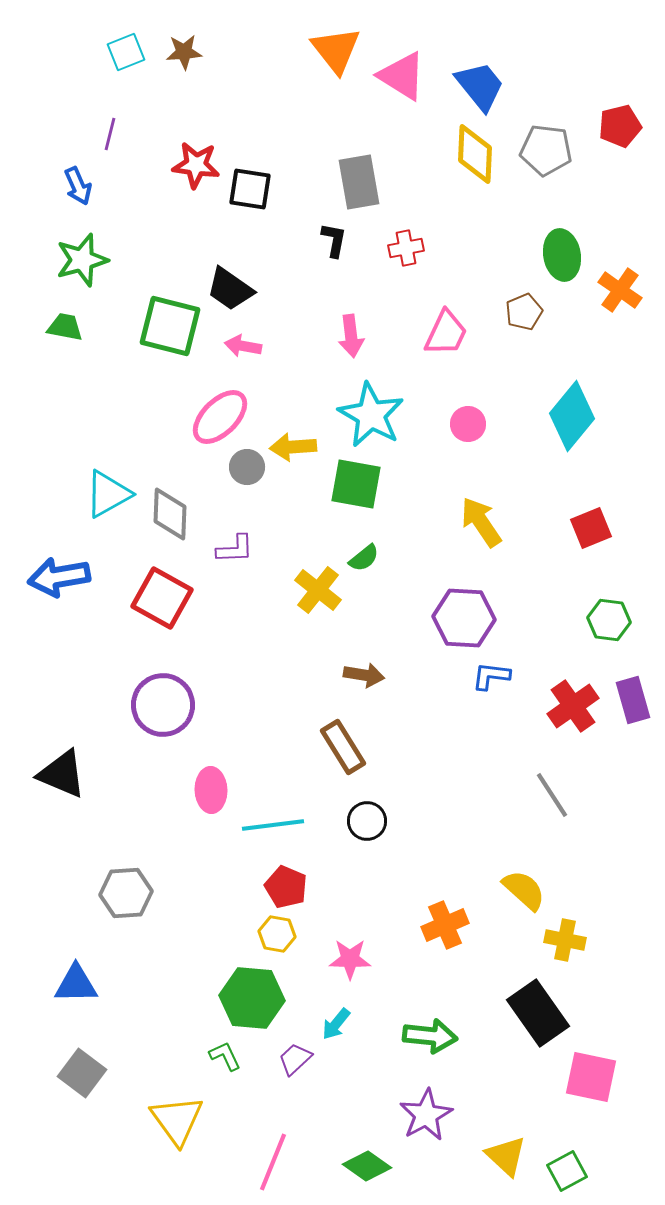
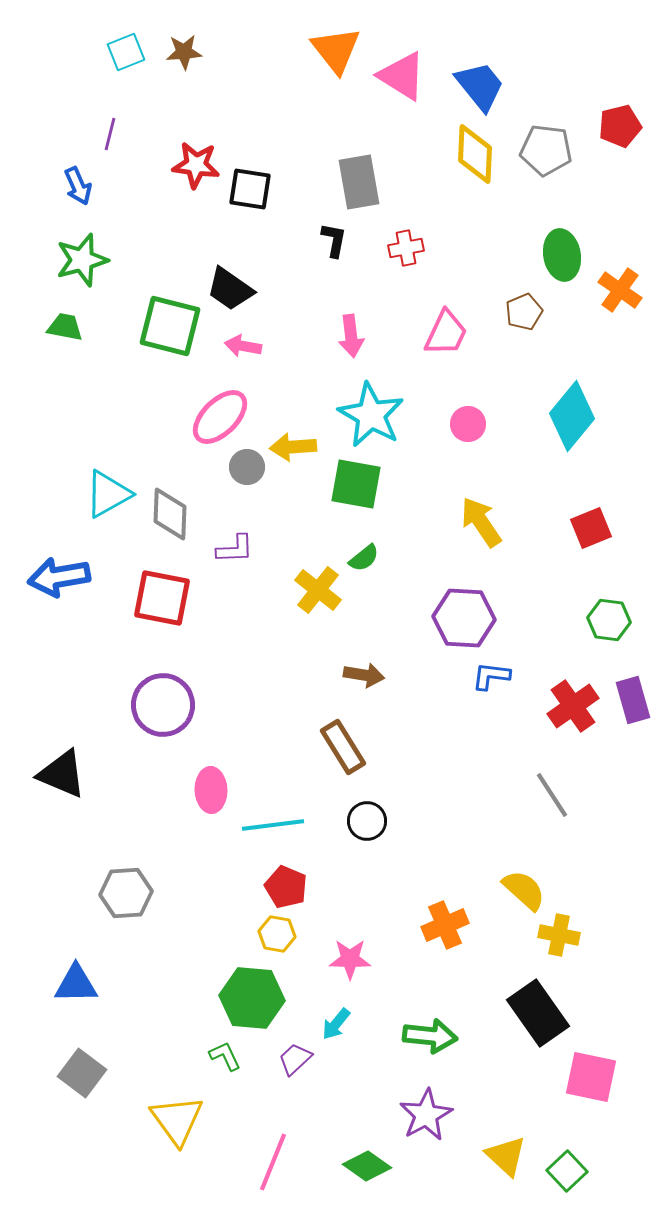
red square at (162, 598): rotated 18 degrees counterclockwise
yellow cross at (565, 940): moved 6 px left, 5 px up
green square at (567, 1171): rotated 15 degrees counterclockwise
